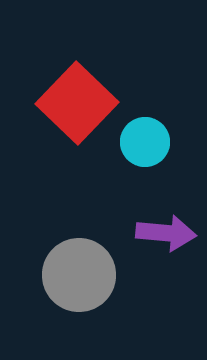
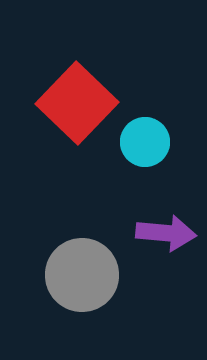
gray circle: moved 3 px right
